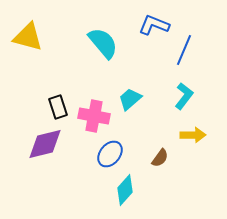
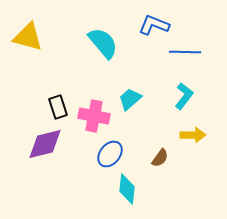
blue line: moved 1 px right, 2 px down; rotated 68 degrees clockwise
cyan diamond: moved 2 px right, 1 px up; rotated 36 degrees counterclockwise
